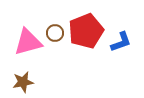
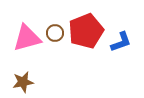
pink triangle: moved 1 px left, 4 px up
